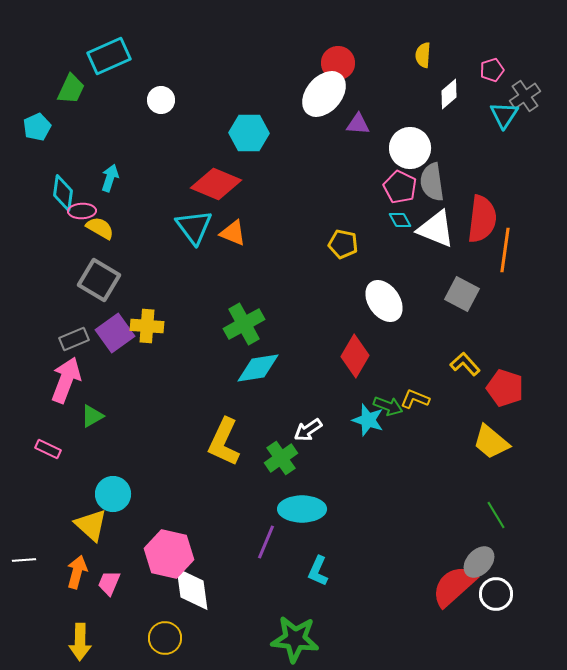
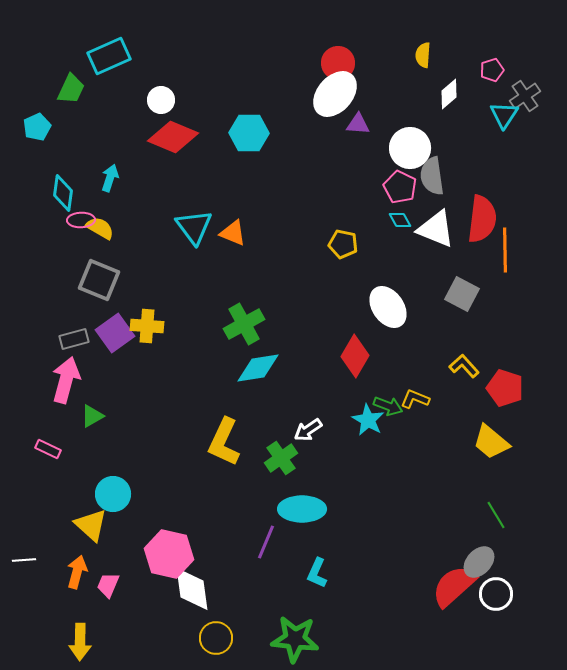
white ellipse at (324, 94): moved 11 px right
gray semicircle at (432, 182): moved 6 px up
red diamond at (216, 184): moved 43 px left, 47 px up
pink ellipse at (82, 211): moved 1 px left, 9 px down
orange line at (505, 250): rotated 9 degrees counterclockwise
gray square at (99, 280): rotated 9 degrees counterclockwise
white ellipse at (384, 301): moved 4 px right, 6 px down
gray rectangle at (74, 339): rotated 8 degrees clockwise
yellow L-shape at (465, 364): moved 1 px left, 2 px down
pink arrow at (66, 380): rotated 6 degrees counterclockwise
cyan star at (368, 420): rotated 12 degrees clockwise
cyan L-shape at (318, 571): moved 1 px left, 2 px down
pink trapezoid at (109, 583): moved 1 px left, 2 px down
yellow circle at (165, 638): moved 51 px right
